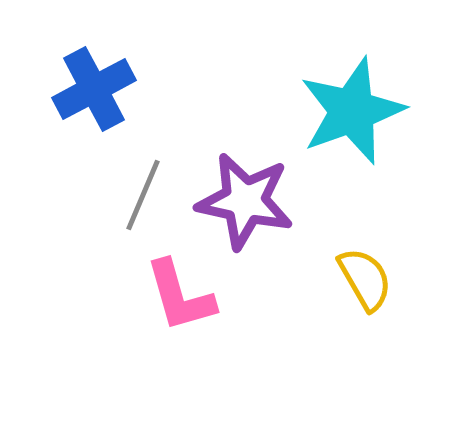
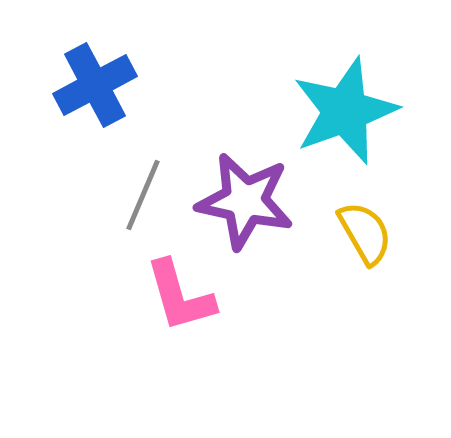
blue cross: moved 1 px right, 4 px up
cyan star: moved 7 px left
yellow semicircle: moved 46 px up
